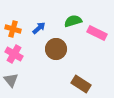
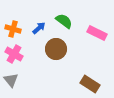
green semicircle: moved 9 px left; rotated 54 degrees clockwise
brown rectangle: moved 9 px right
